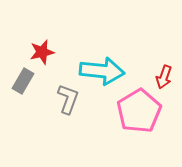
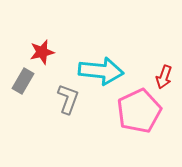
cyan arrow: moved 1 px left
pink pentagon: rotated 6 degrees clockwise
